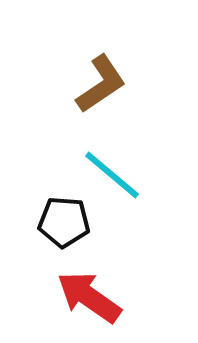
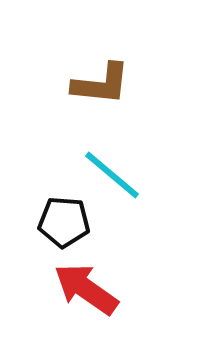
brown L-shape: rotated 40 degrees clockwise
red arrow: moved 3 px left, 8 px up
